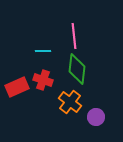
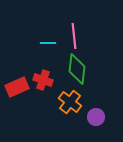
cyan line: moved 5 px right, 8 px up
